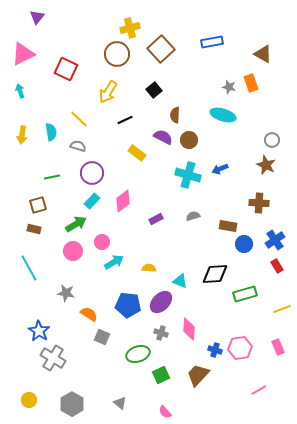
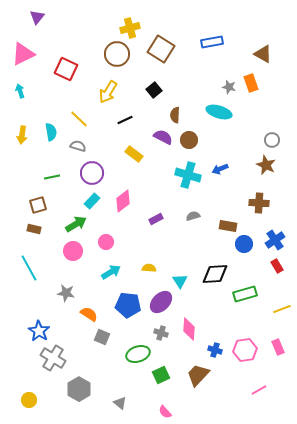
brown square at (161, 49): rotated 16 degrees counterclockwise
cyan ellipse at (223, 115): moved 4 px left, 3 px up
yellow rectangle at (137, 153): moved 3 px left, 1 px down
pink circle at (102, 242): moved 4 px right
cyan arrow at (114, 262): moved 3 px left, 10 px down
cyan triangle at (180, 281): rotated 35 degrees clockwise
pink hexagon at (240, 348): moved 5 px right, 2 px down
gray hexagon at (72, 404): moved 7 px right, 15 px up
